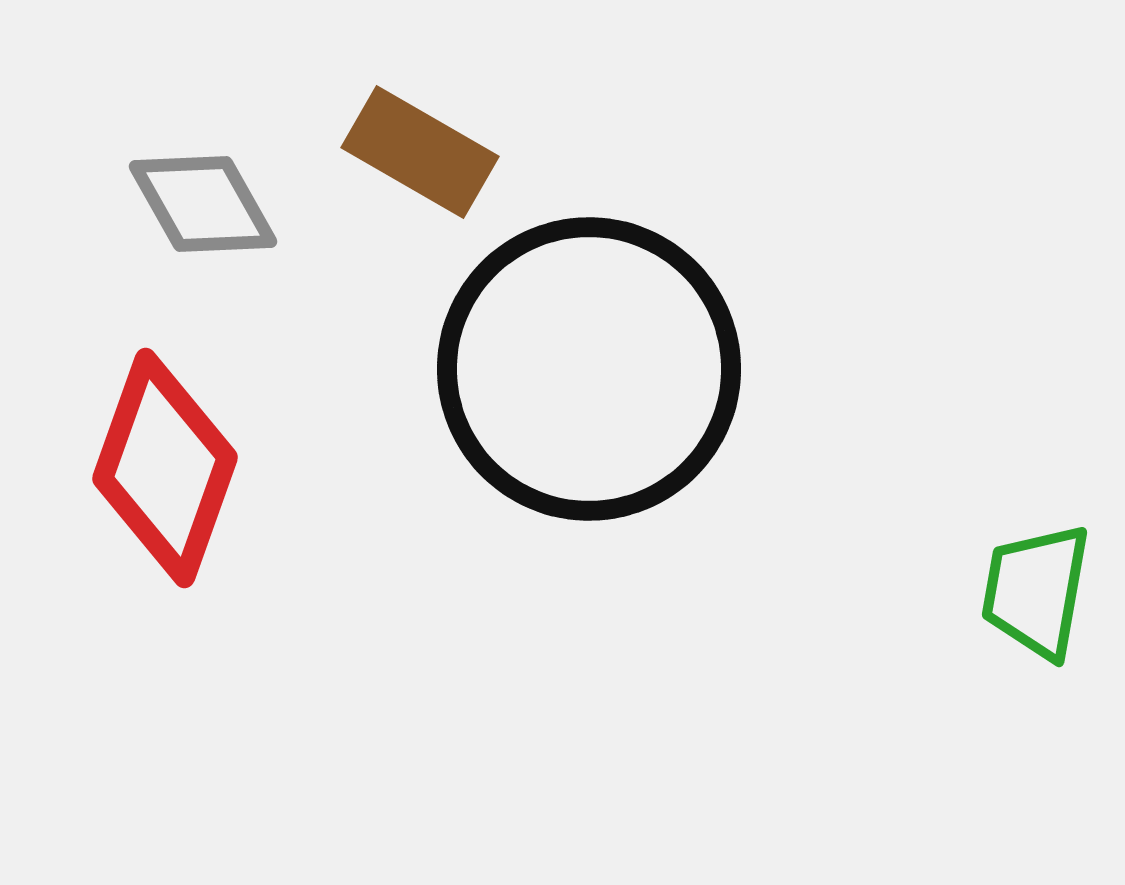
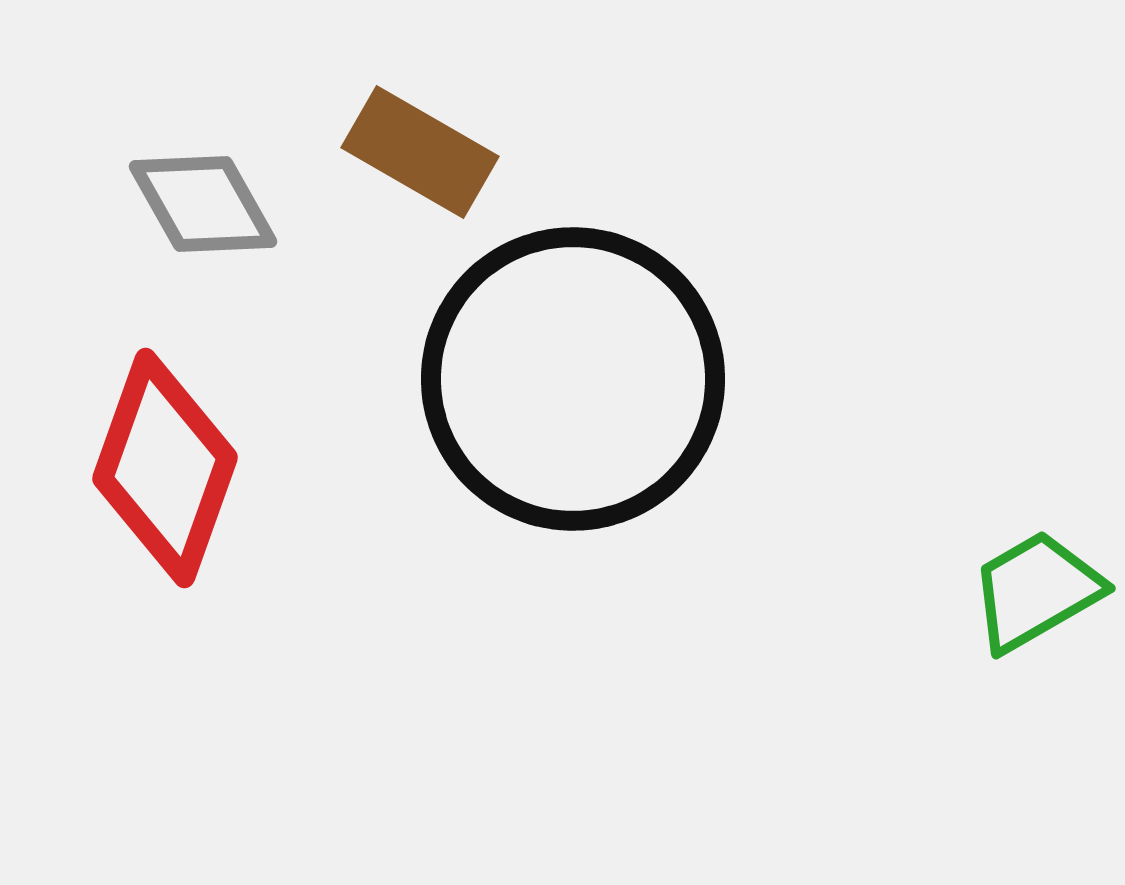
black circle: moved 16 px left, 10 px down
green trapezoid: rotated 50 degrees clockwise
